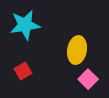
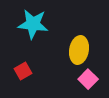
cyan star: moved 8 px right, 1 px up; rotated 16 degrees clockwise
yellow ellipse: moved 2 px right
